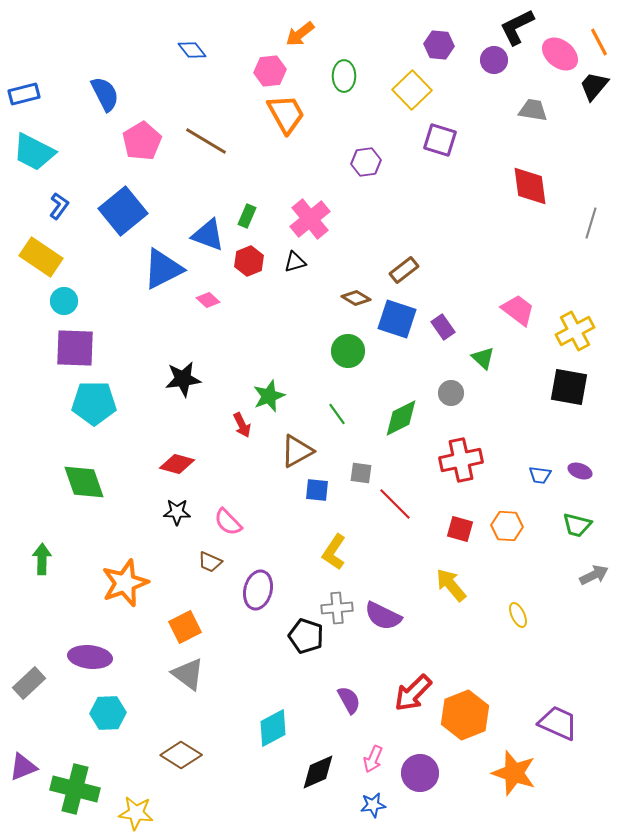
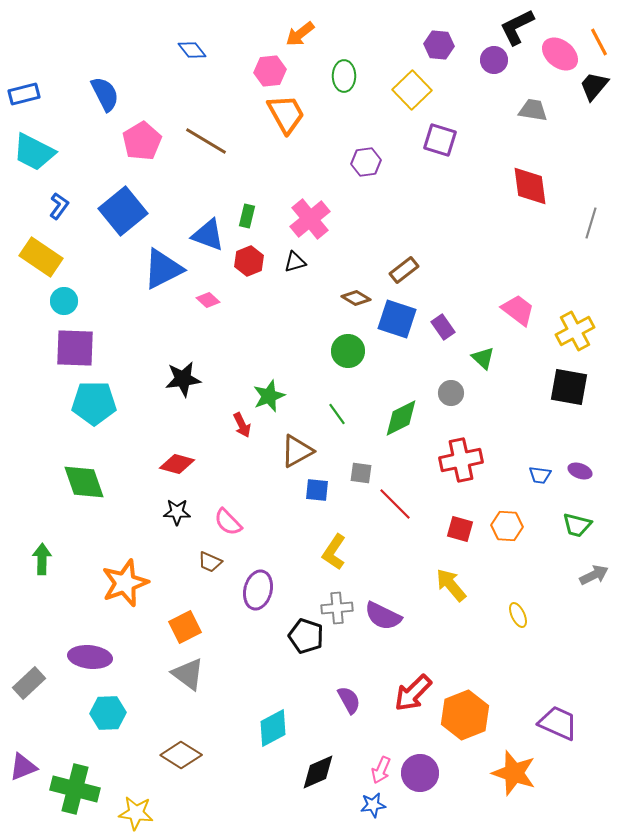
green rectangle at (247, 216): rotated 10 degrees counterclockwise
pink arrow at (373, 759): moved 8 px right, 11 px down
